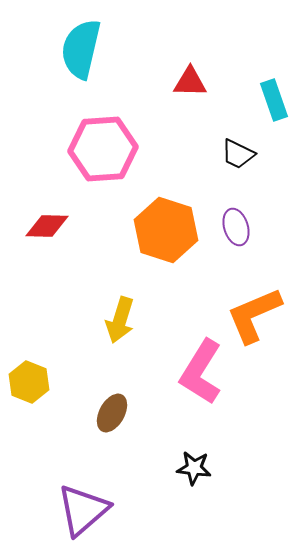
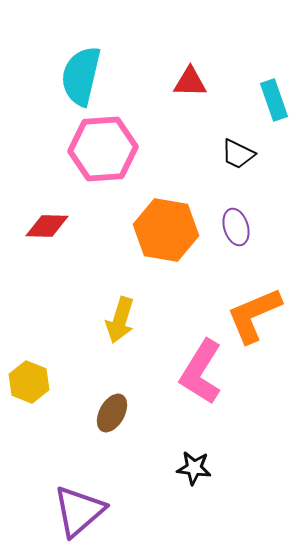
cyan semicircle: moved 27 px down
orange hexagon: rotated 8 degrees counterclockwise
purple triangle: moved 4 px left, 1 px down
